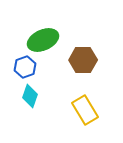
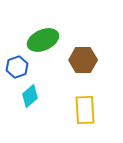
blue hexagon: moved 8 px left
cyan diamond: rotated 30 degrees clockwise
yellow rectangle: rotated 28 degrees clockwise
